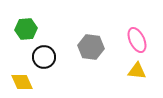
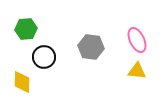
yellow diamond: rotated 25 degrees clockwise
